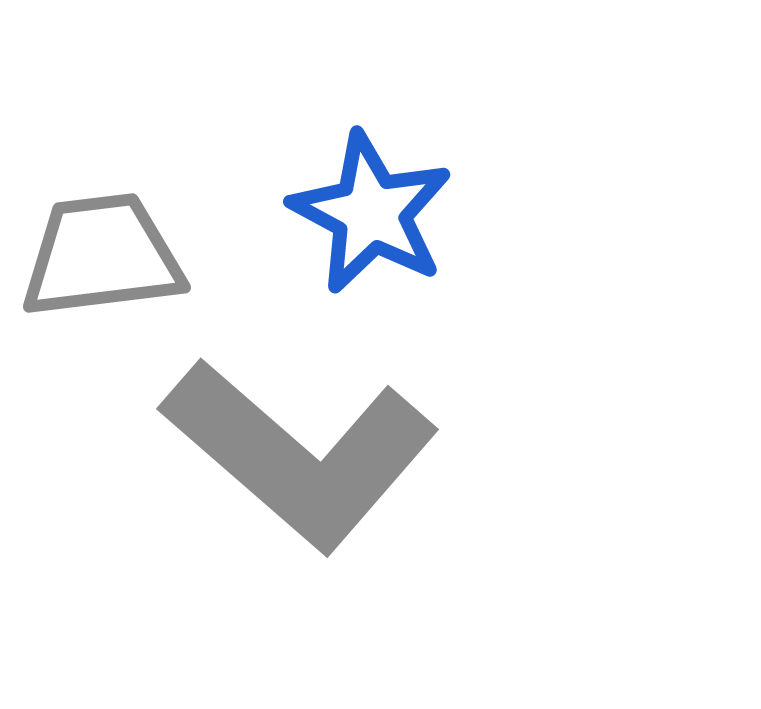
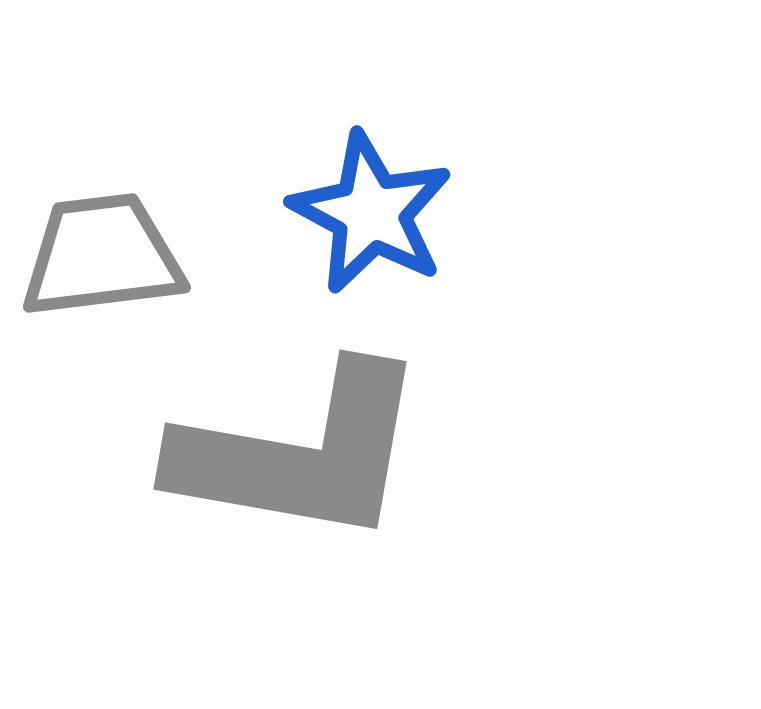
gray L-shape: rotated 31 degrees counterclockwise
